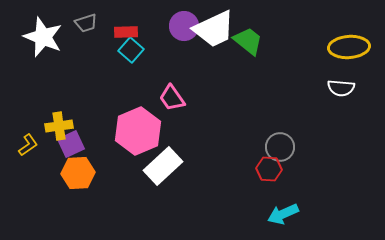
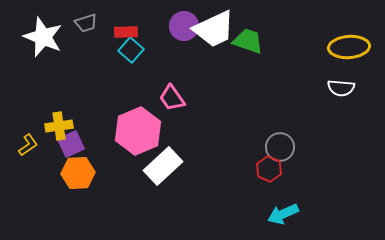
green trapezoid: rotated 20 degrees counterclockwise
red hexagon: rotated 20 degrees clockwise
